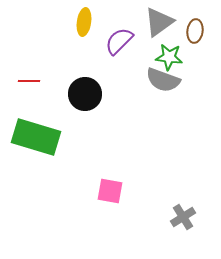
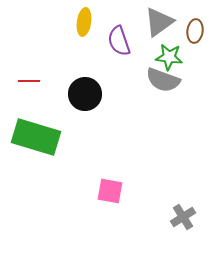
purple semicircle: rotated 64 degrees counterclockwise
